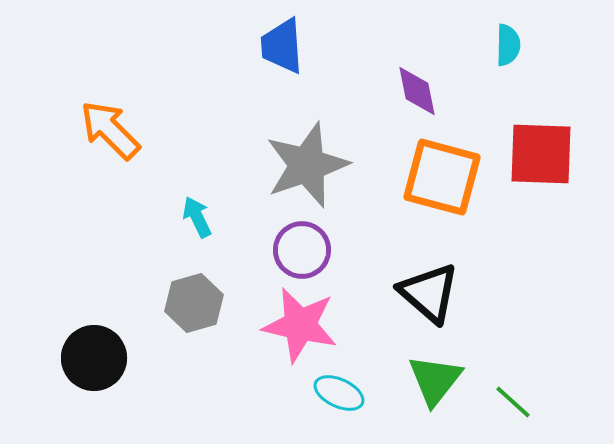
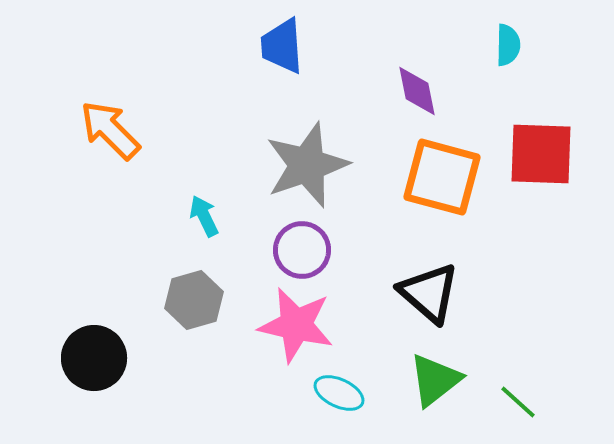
cyan arrow: moved 7 px right, 1 px up
gray hexagon: moved 3 px up
pink star: moved 4 px left
green triangle: rotated 14 degrees clockwise
green line: moved 5 px right
